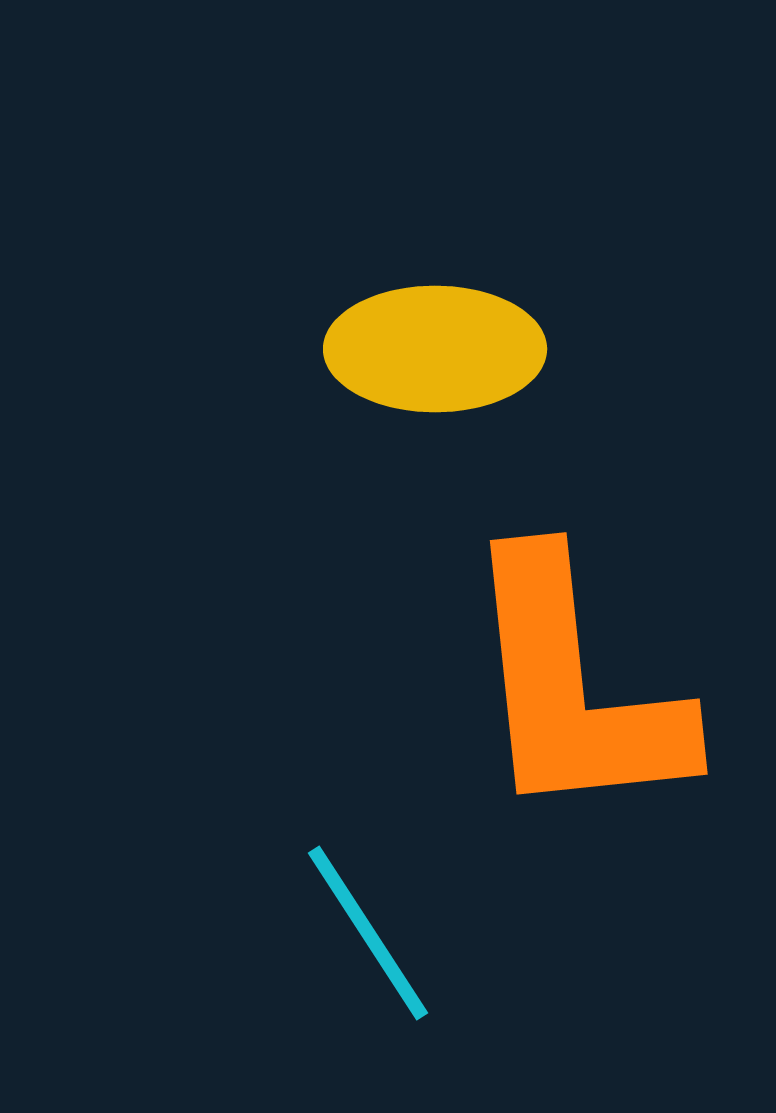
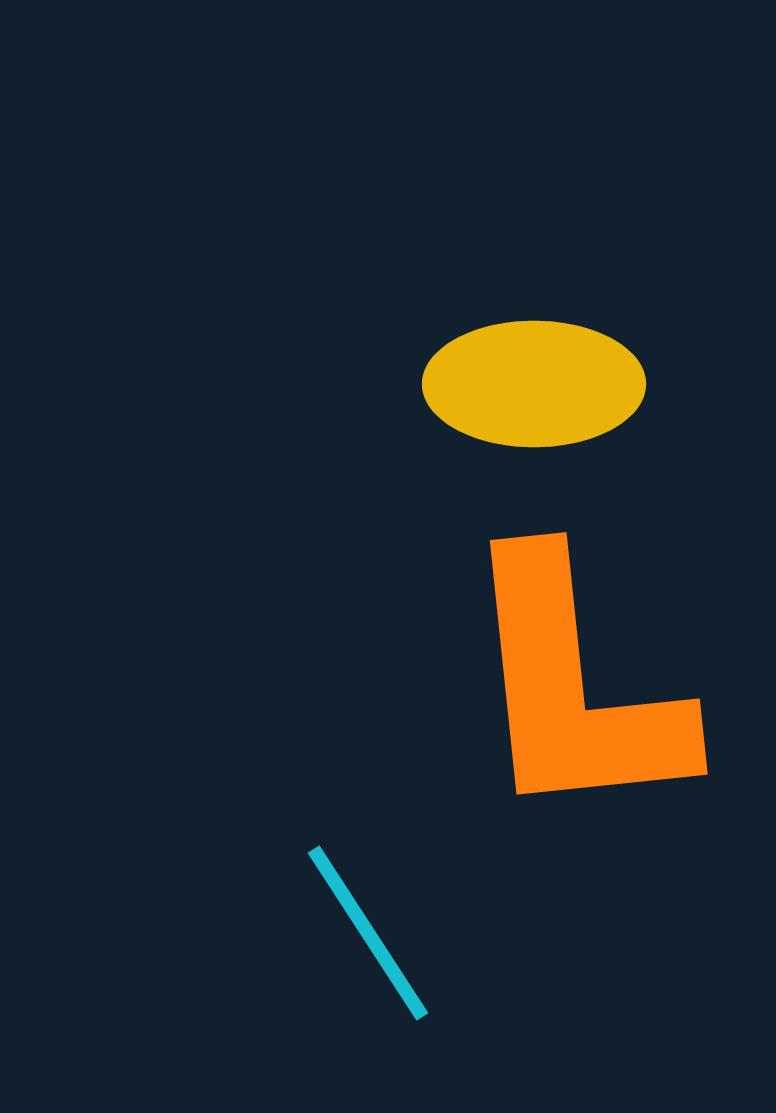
yellow ellipse: moved 99 px right, 35 px down
